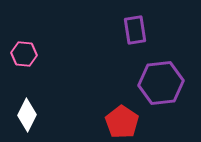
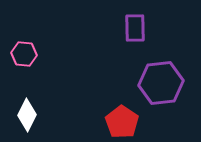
purple rectangle: moved 2 px up; rotated 8 degrees clockwise
